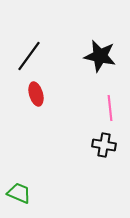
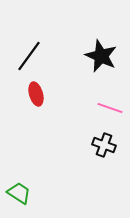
black star: moved 1 px right; rotated 12 degrees clockwise
pink line: rotated 65 degrees counterclockwise
black cross: rotated 10 degrees clockwise
green trapezoid: rotated 10 degrees clockwise
